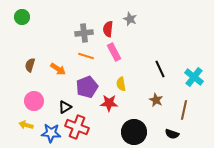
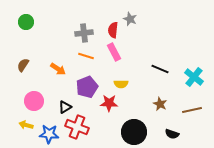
green circle: moved 4 px right, 5 px down
red semicircle: moved 5 px right, 1 px down
brown semicircle: moved 7 px left; rotated 16 degrees clockwise
black line: rotated 42 degrees counterclockwise
yellow semicircle: rotated 80 degrees counterclockwise
brown star: moved 4 px right, 4 px down
brown line: moved 8 px right; rotated 66 degrees clockwise
blue star: moved 2 px left, 1 px down
